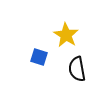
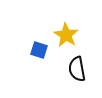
blue square: moved 7 px up
